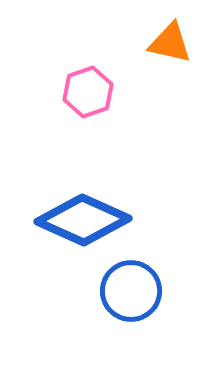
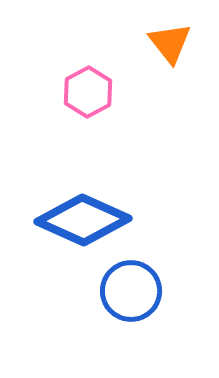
orange triangle: rotated 39 degrees clockwise
pink hexagon: rotated 9 degrees counterclockwise
